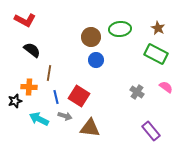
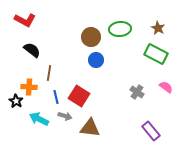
black star: moved 1 px right; rotated 24 degrees counterclockwise
